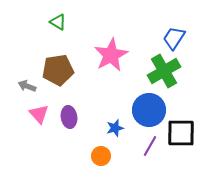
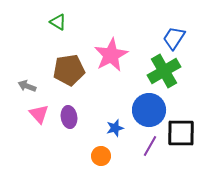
brown pentagon: moved 11 px right
